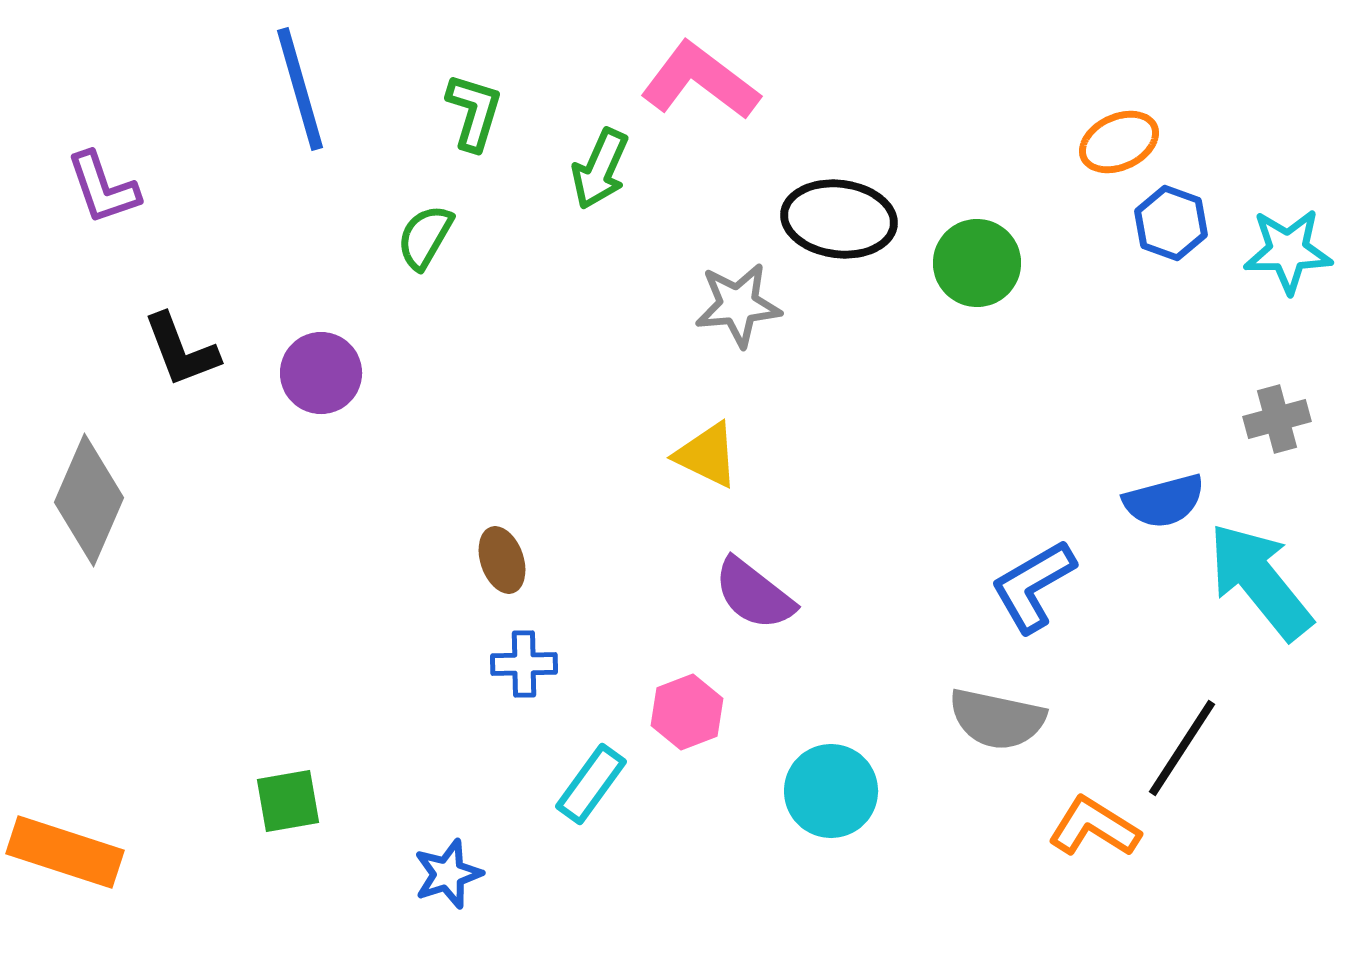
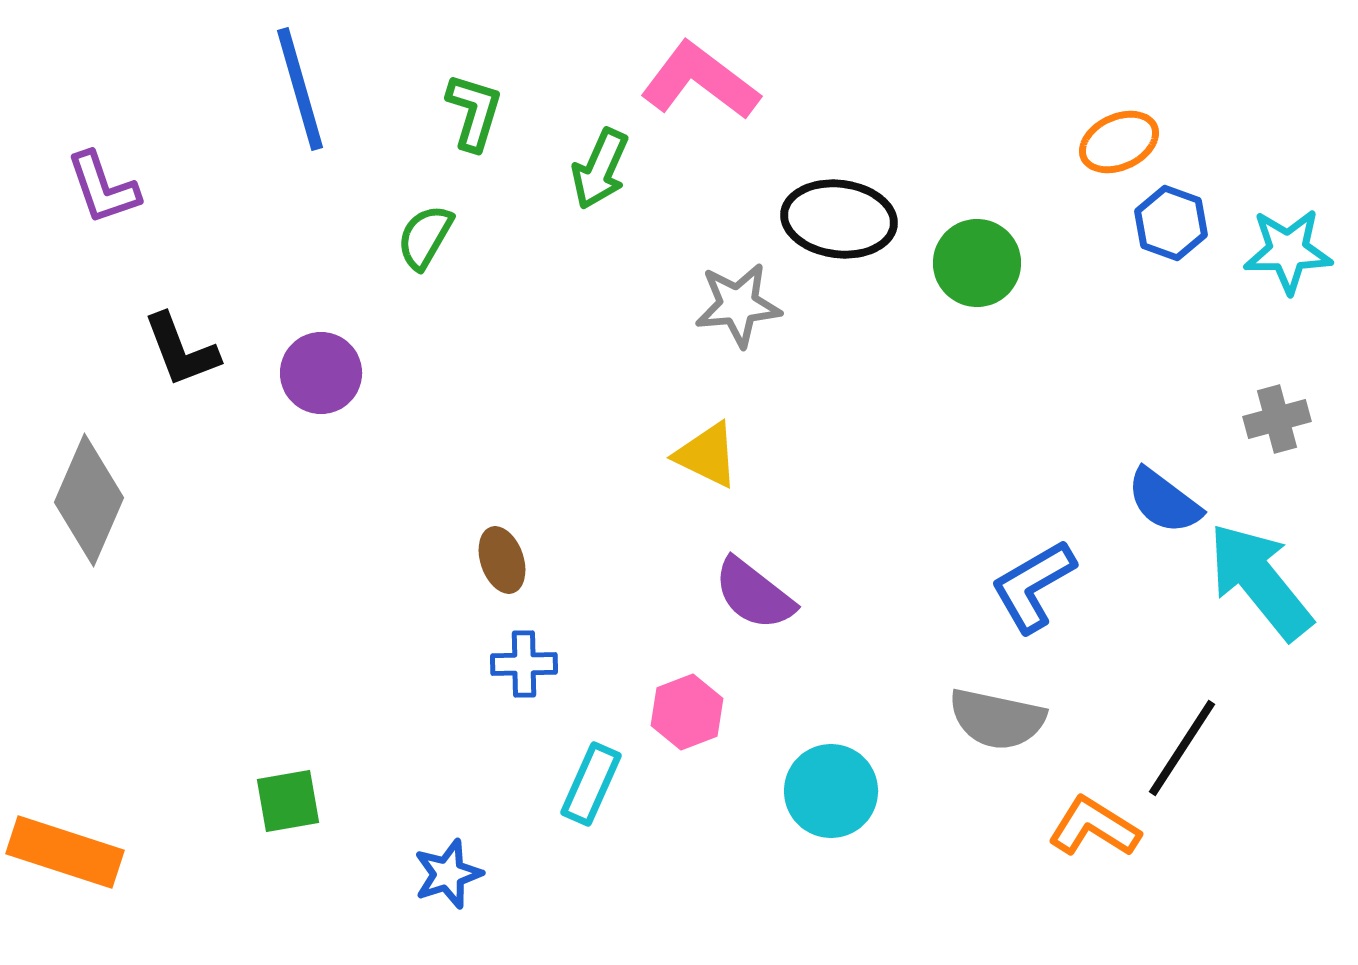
blue semicircle: rotated 52 degrees clockwise
cyan rectangle: rotated 12 degrees counterclockwise
